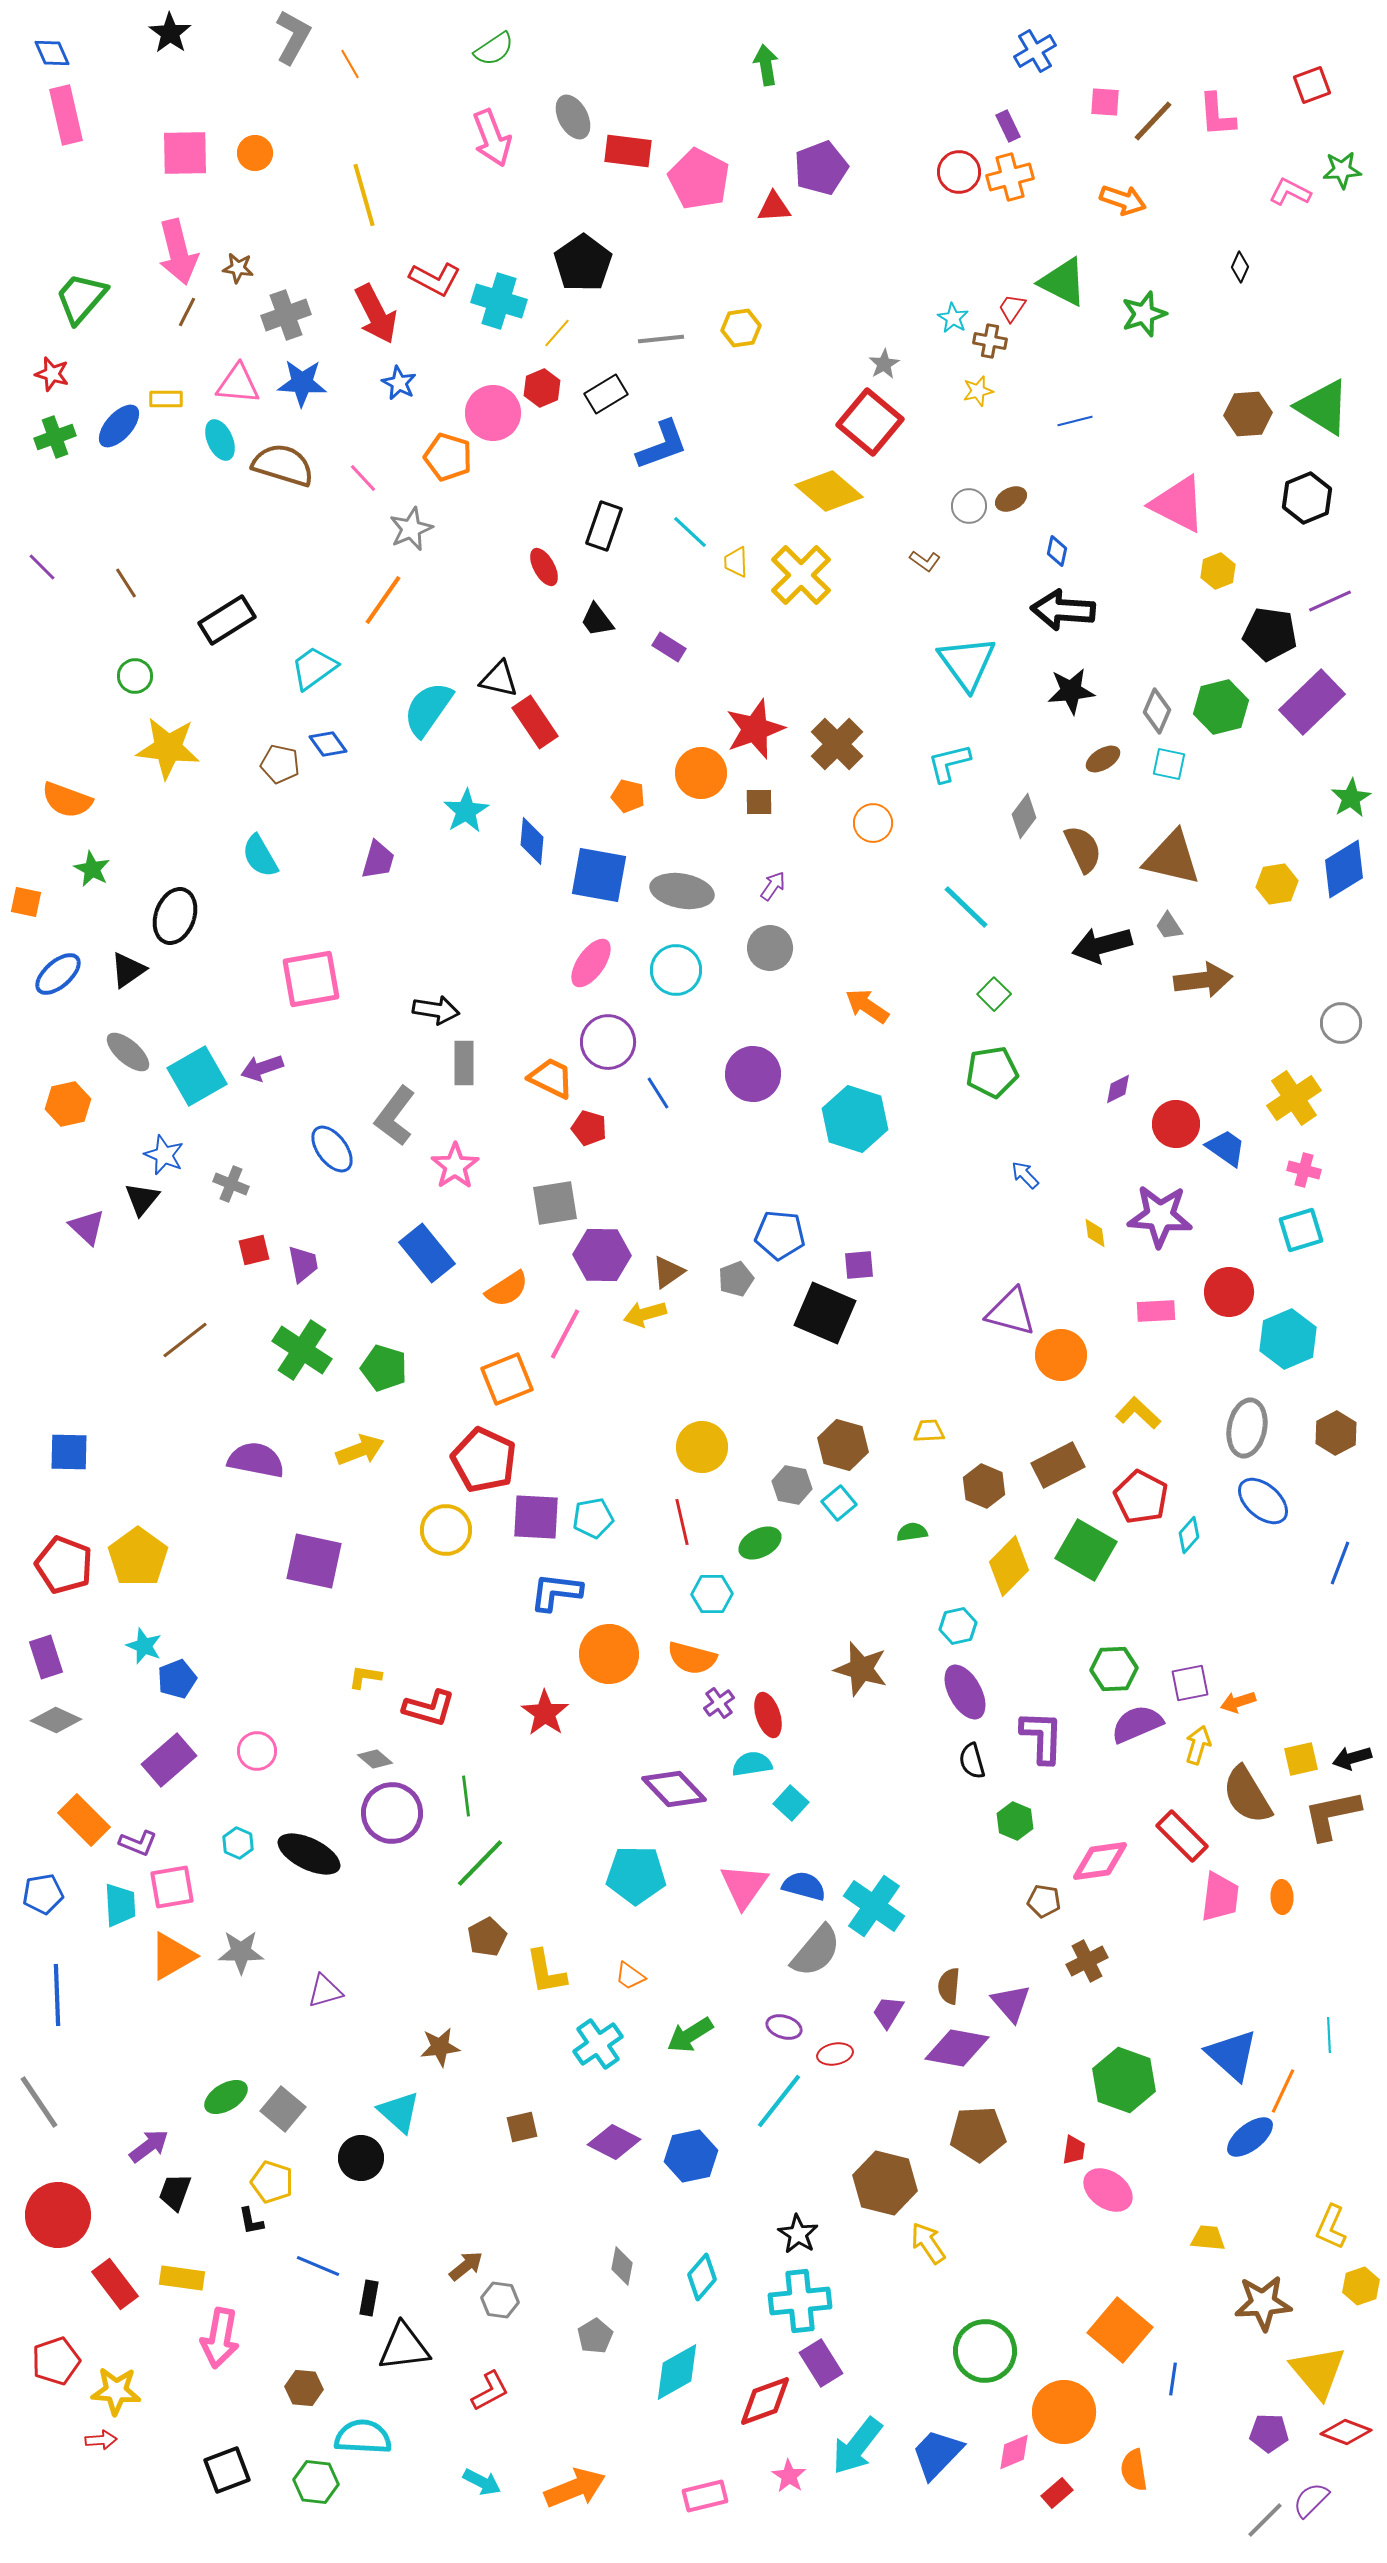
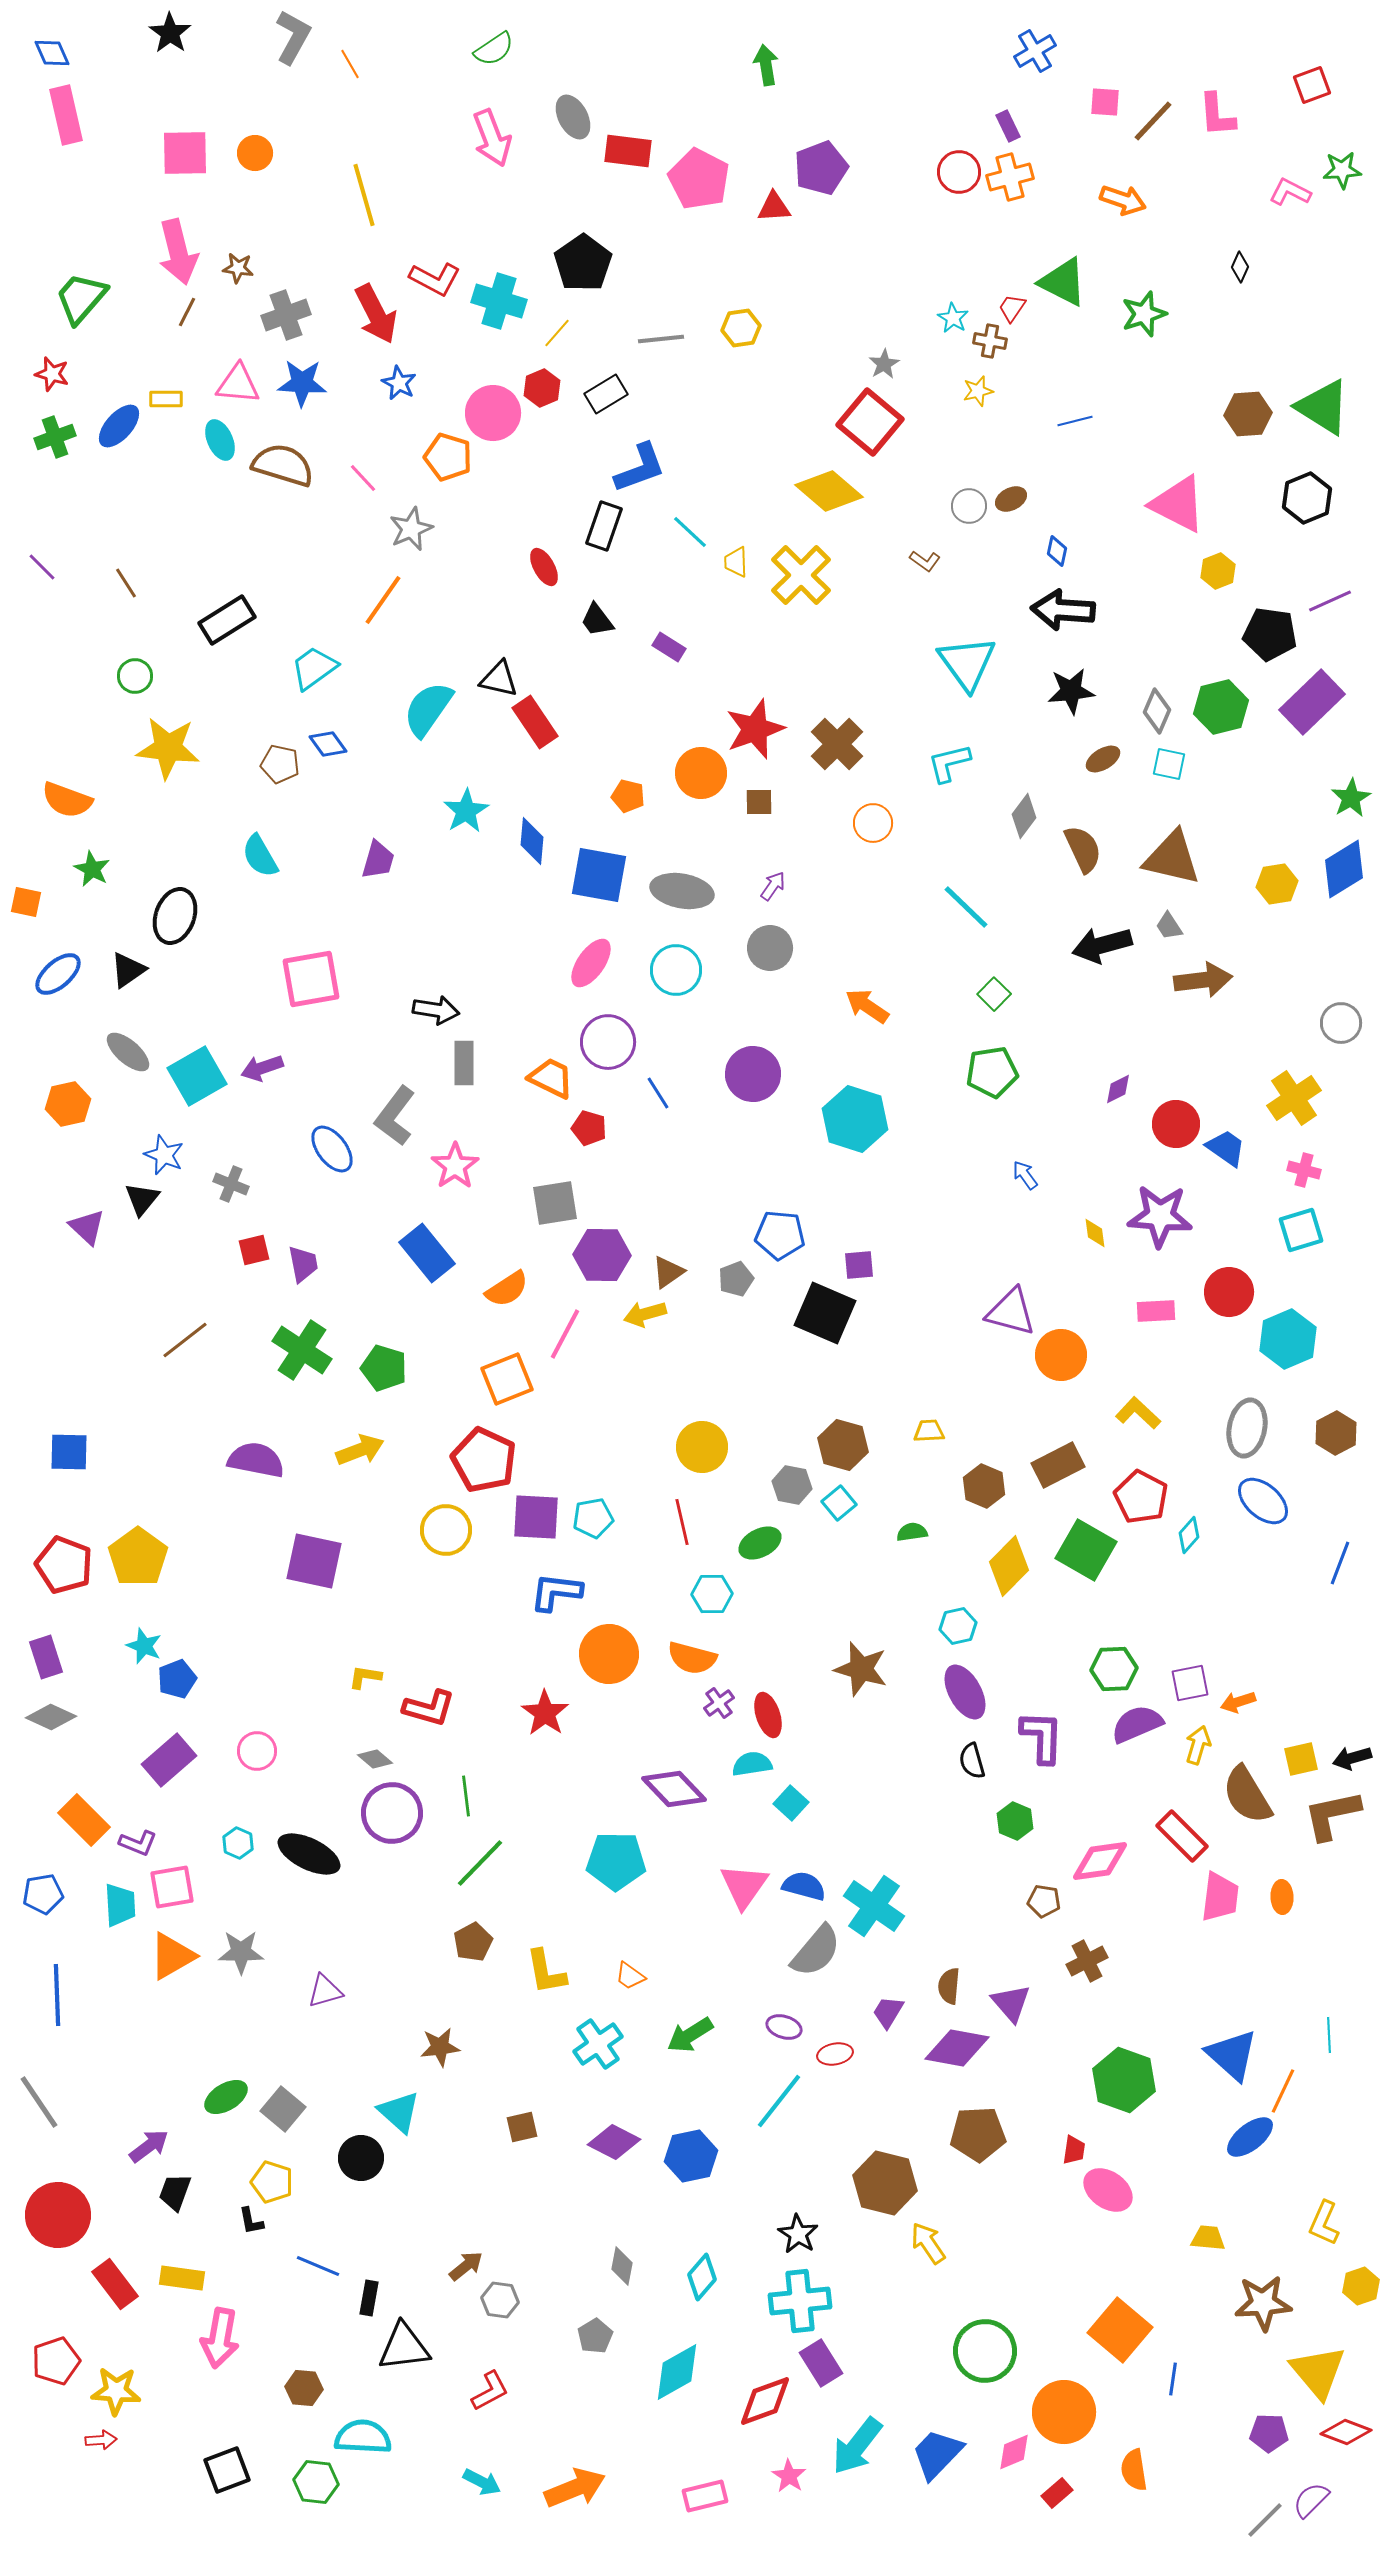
blue L-shape at (662, 445): moved 22 px left, 23 px down
blue arrow at (1025, 1175): rotated 8 degrees clockwise
gray diamond at (56, 1720): moved 5 px left, 3 px up
cyan pentagon at (636, 1875): moved 20 px left, 14 px up
brown pentagon at (487, 1937): moved 14 px left, 5 px down
yellow L-shape at (1331, 2227): moved 7 px left, 4 px up
